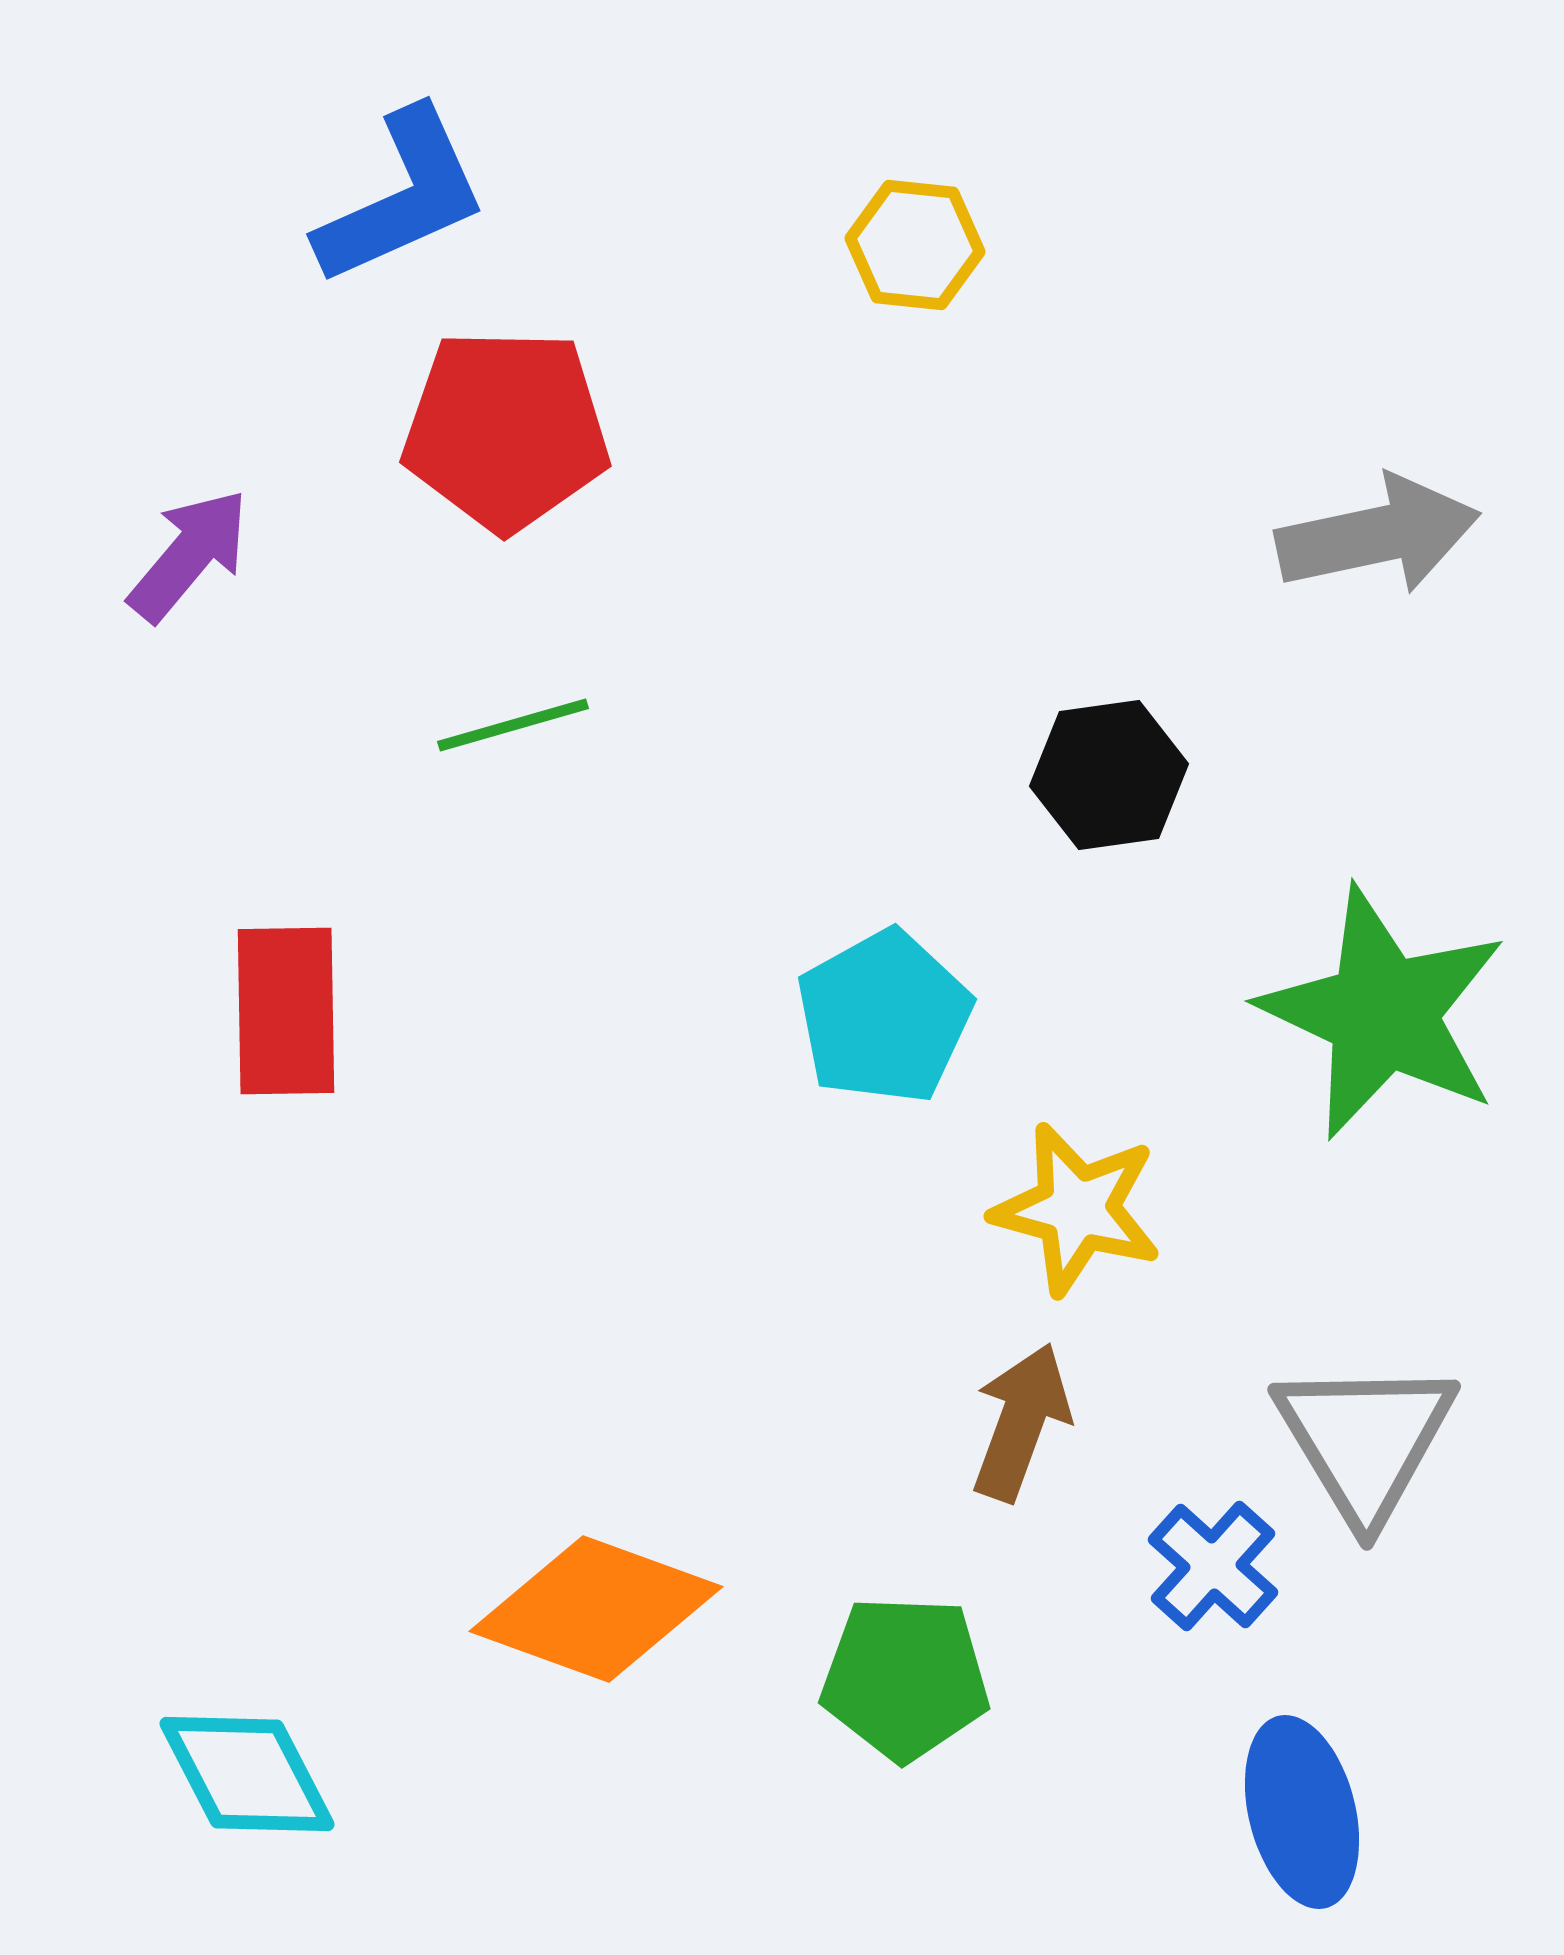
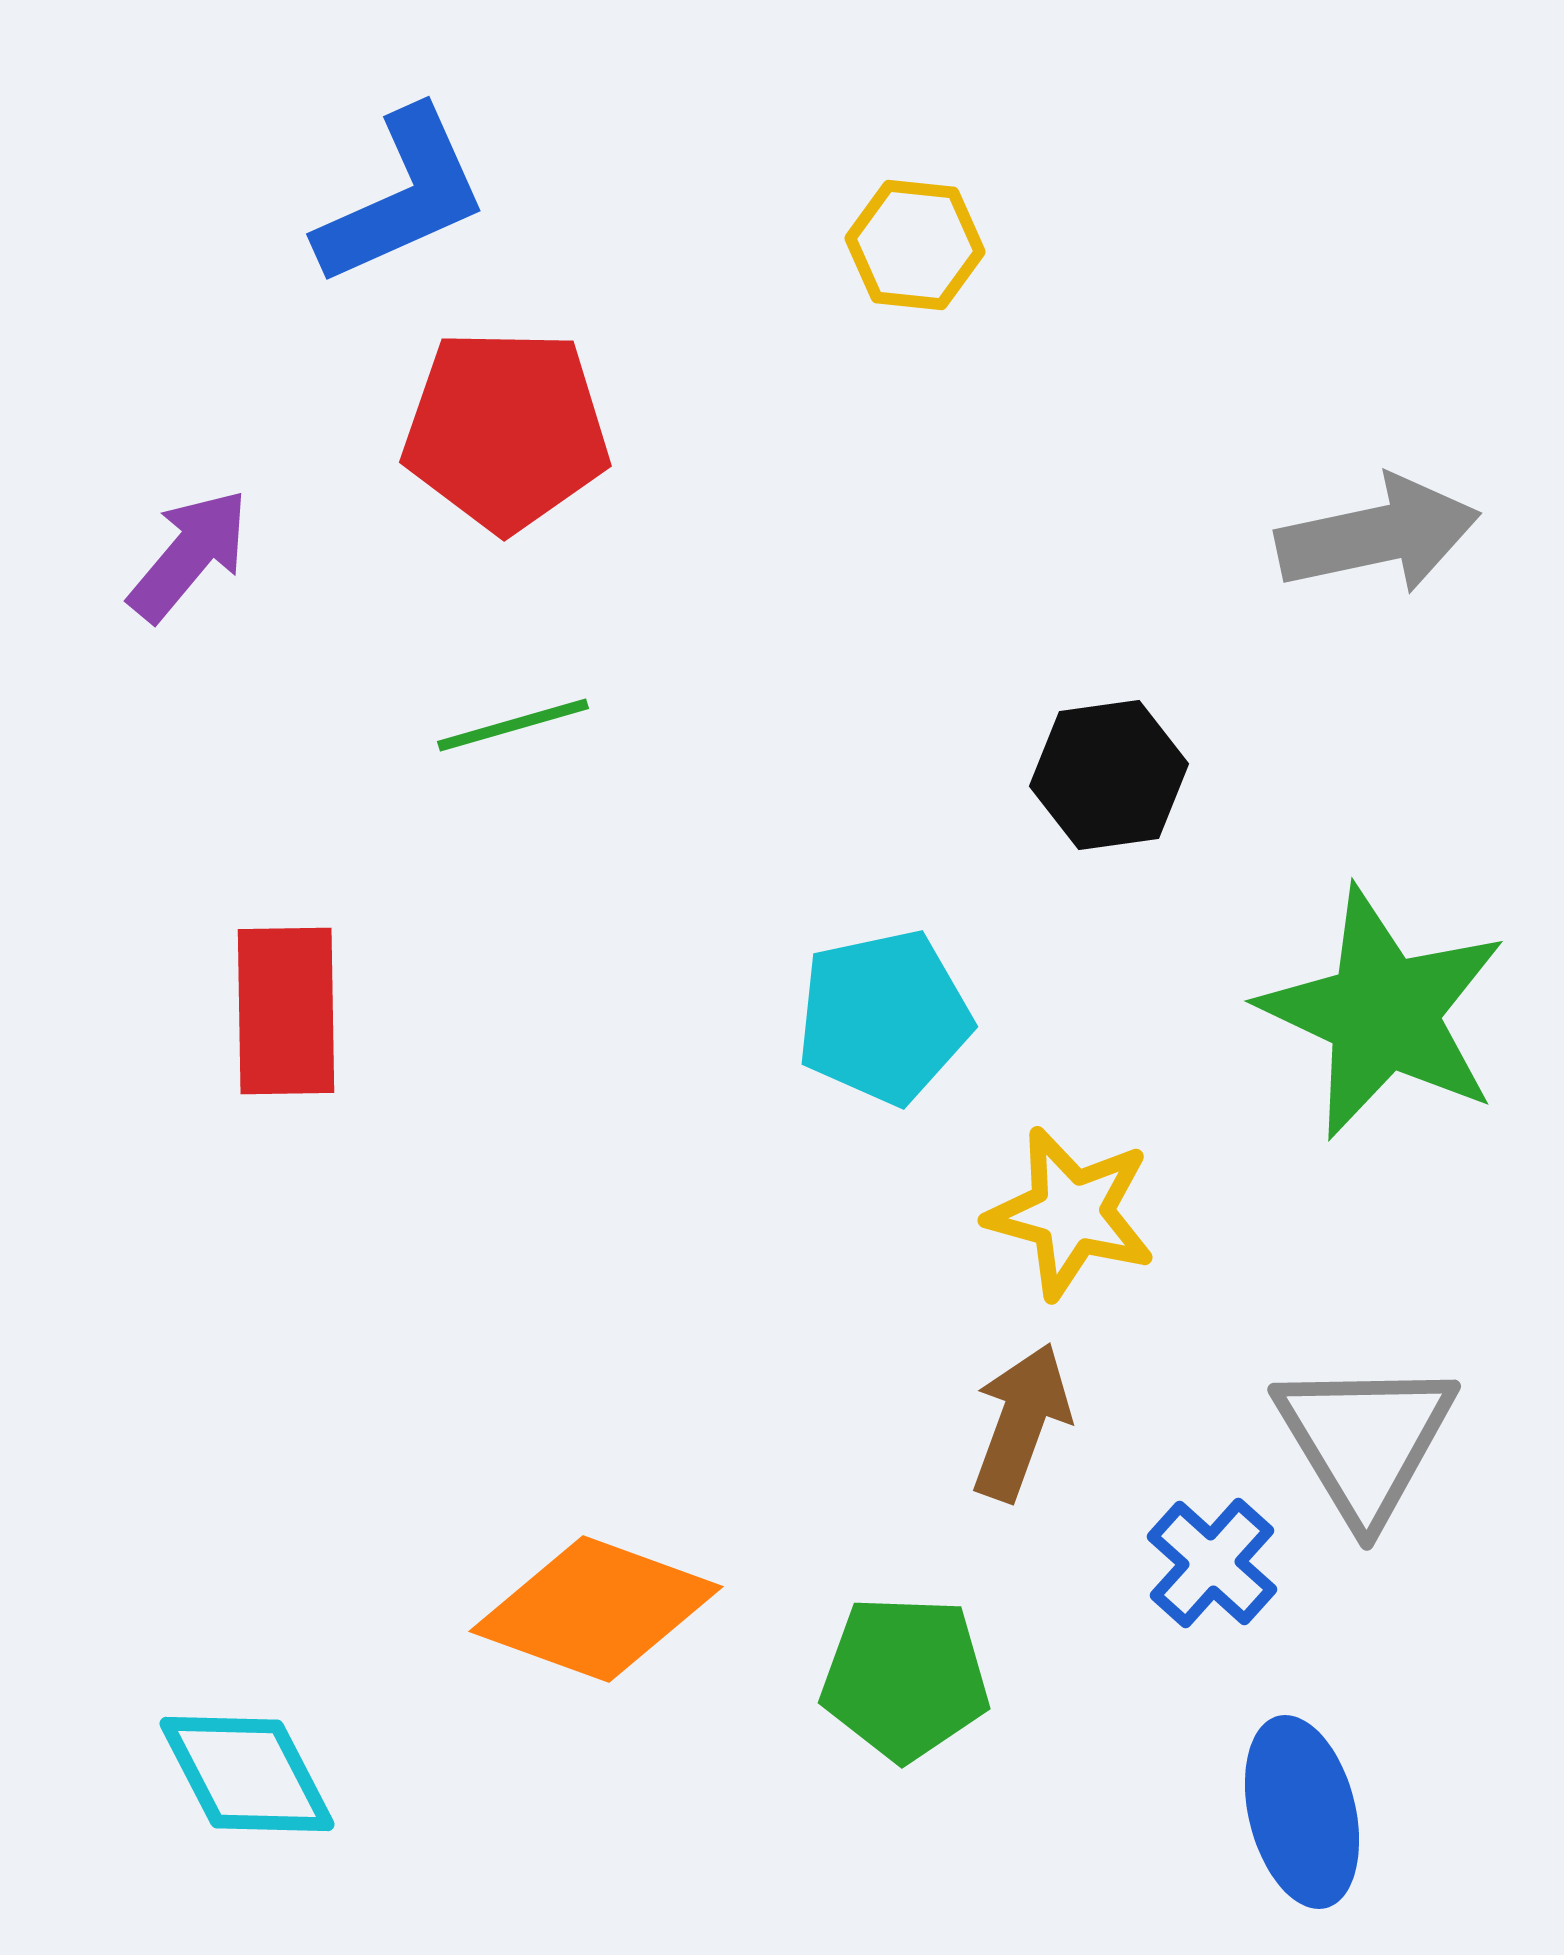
cyan pentagon: rotated 17 degrees clockwise
yellow star: moved 6 px left, 4 px down
blue cross: moved 1 px left, 3 px up
